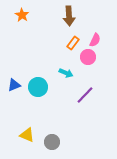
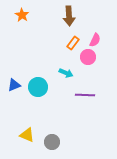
purple line: rotated 48 degrees clockwise
